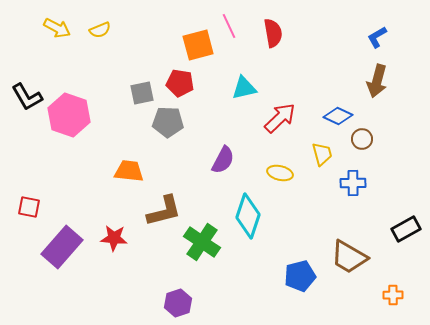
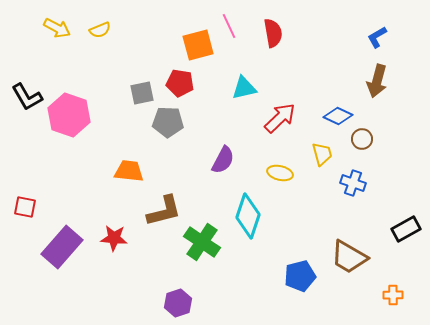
blue cross: rotated 20 degrees clockwise
red square: moved 4 px left
